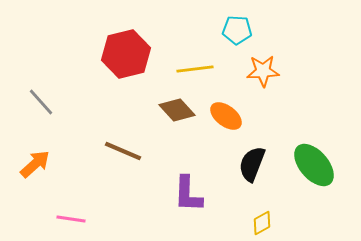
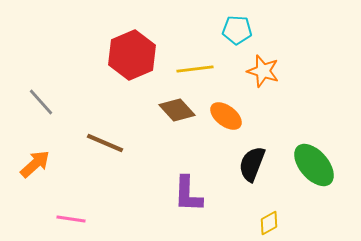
red hexagon: moved 6 px right, 1 px down; rotated 9 degrees counterclockwise
orange star: rotated 20 degrees clockwise
brown line: moved 18 px left, 8 px up
yellow diamond: moved 7 px right
